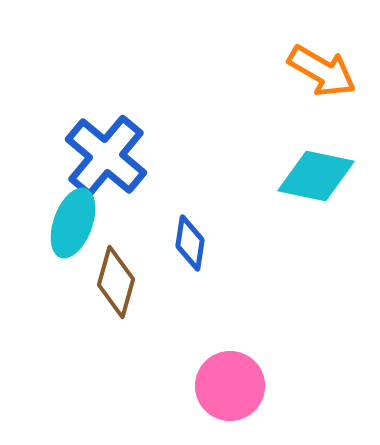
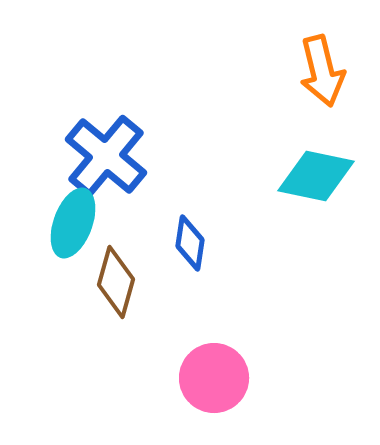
orange arrow: rotated 46 degrees clockwise
pink circle: moved 16 px left, 8 px up
